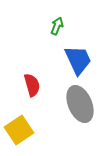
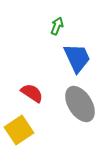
blue trapezoid: moved 1 px left, 2 px up
red semicircle: moved 8 px down; rotated 40 degrees counterclockwise
gray ellipse: rotated 9 degrees counterclockwise
